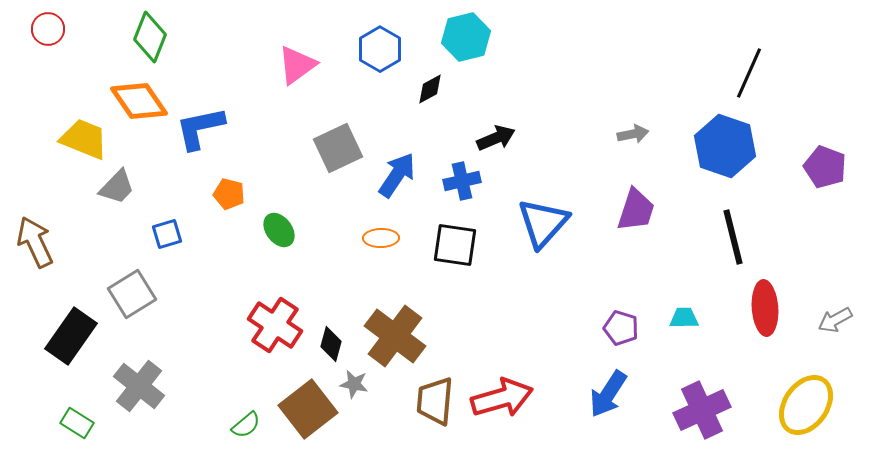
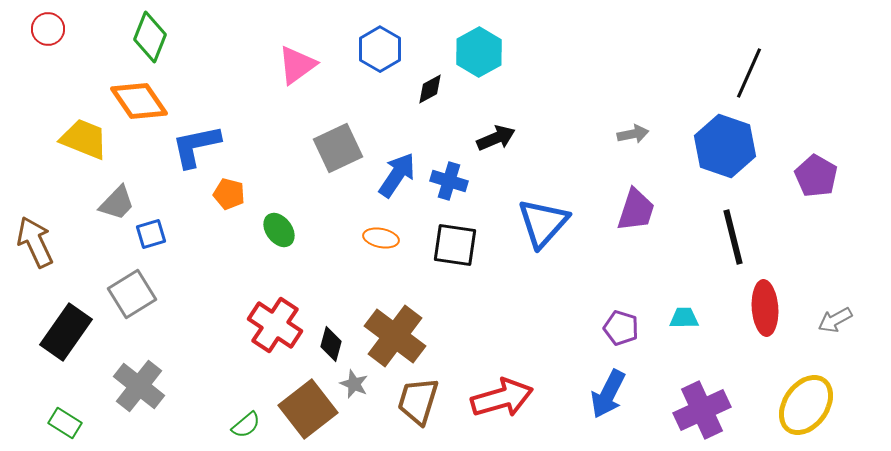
cyan hexagon at (466, 37): moved 13 px right, 15 px down; rotated 15 degrees counterclockwise
blue L-shape at (200, 128): moved 4 px left, 18 px down
purple pentagon at (825, 167): moved 9 px left, 9 px down; rotated 9 degrees clockwise
blue cross at (462, 181): moved 13 px left; rotated 30 degrees clockwise
gray trapezoid at (117, 187): moved 16 px down
blue square at (167, 234): moved 16 px left
orange ellipse at (381, 238): rotated 12 degrees clockwise
black rectangle at (71, 336): moved 5 px left, 4 px up
gray star at (354, 384): rotated 12 degrees clockwise
blue arrow at (608, 394): rotated 6 degrees counterclockwise
brown trapezoid at (435, 401): moved 17 px left; rotated 12 degrees clockwise
green rectangle at (77, 423): moved 12 px left
